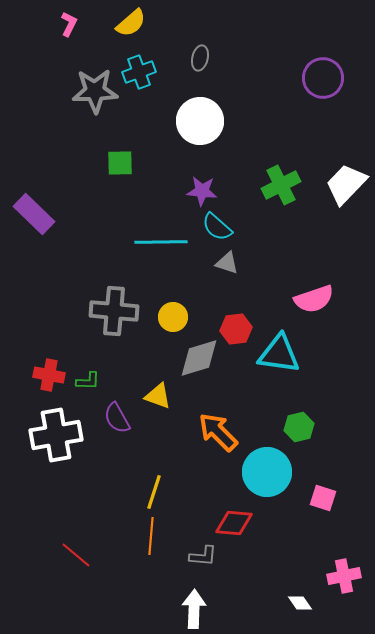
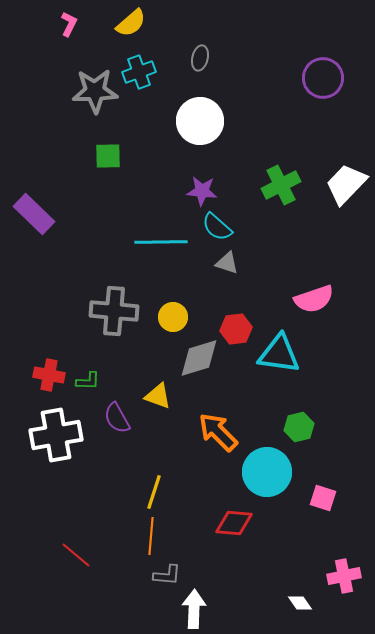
green square: moved 12 px left, 7 px up
gray L-shape: moved 36 px left, 19 px down
